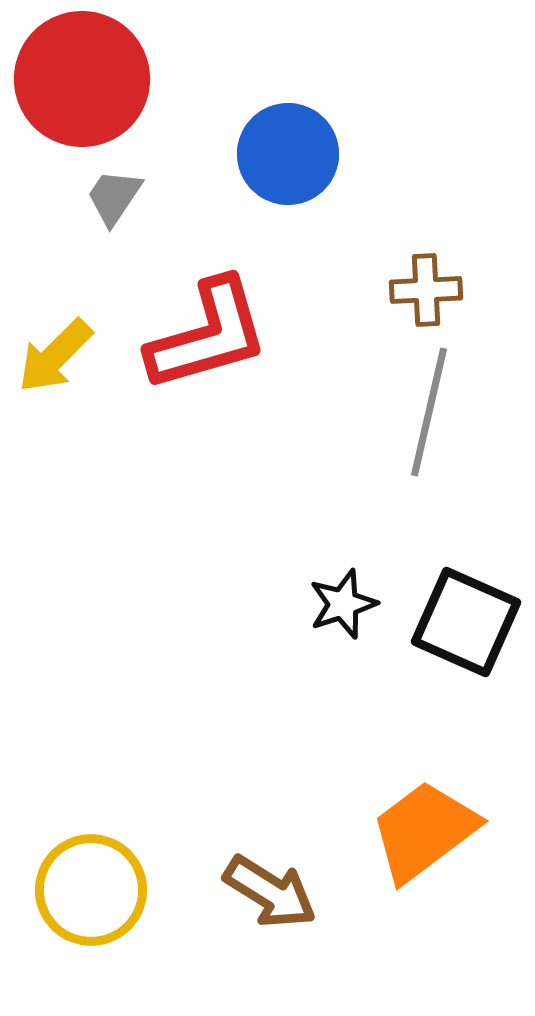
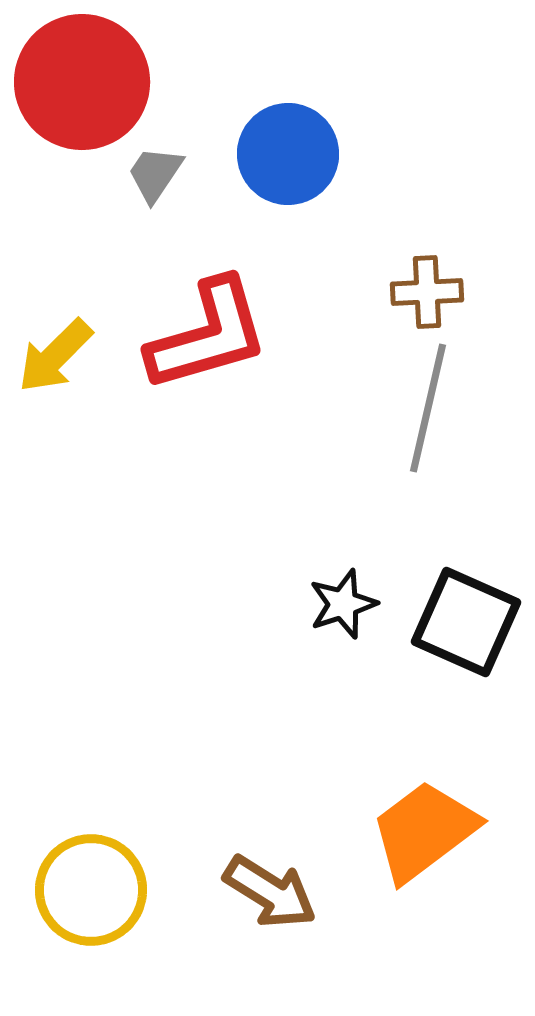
red circle: moved 3 px down
gray trapezoid: moved 41 px right, 23 px up
brown cross: moved 1 px right, 2 px down
gray line: moved 1 px left, 4 px up
